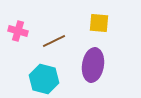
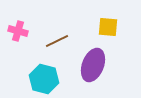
yellow square: moved 9 px right, 4 px down
brown line: moved 3 px right
purple ellipse: rotated 12 degrees clockwise
